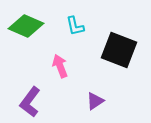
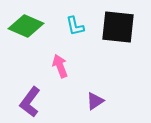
black square: moved 1 px left, 23 px up; rotated 15 degrees counterclockwise
